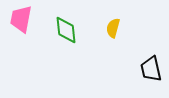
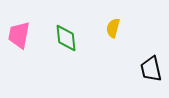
pink trapezoid: moved 2 px left, 16 px down
green diamond: moved 8 px down
